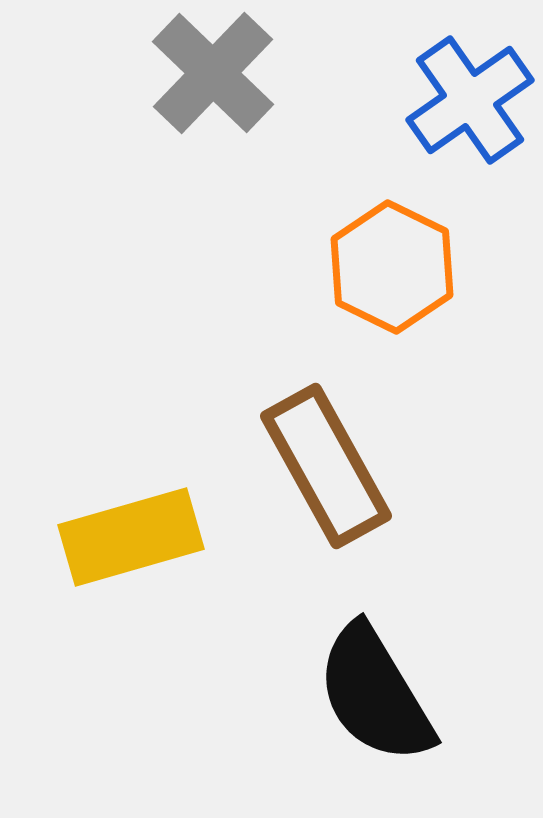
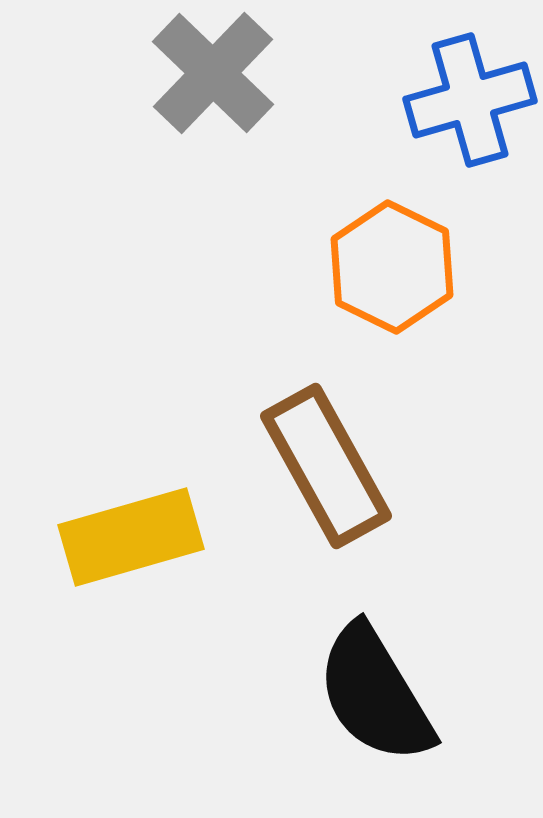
blue cross: rotated 19 degrees clockwise
